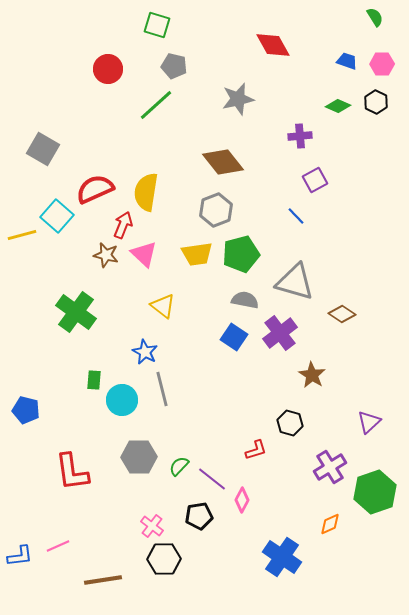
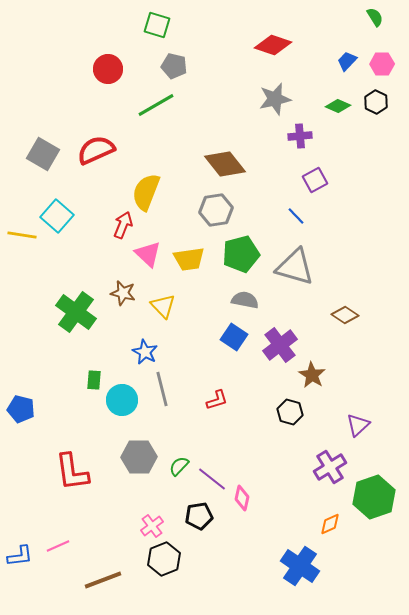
red diamond at (273, 45): rotated 42 degrees counterclockwise
blue trapezoid at (347, 61): rotated 65 degrees counterclockwise
gray star at (238, 99): moved 37 px right
green line at (156, 105): rotated 12 degrees clockwise
gray square at (43, 149): moved 5 px down
brown diamond at (223, 162): moved 2 px right, 2 px down
red semicircle at (95, 189): moved 1 px right, 39 px up
yellow semicircle at (146, 192): rotated 12 degrees clockwise
gray hexagon at (216, 210): rotated 12 degrees clockwise
yellow line at (22, 235): rotated 24 degrees clockwise
pink triangle at (144, 254): moved 4 px right
yellow trapezoid at (197, 254): moved 8 px left, 5 px down
brown star at (106, 255): moved 17 px right, 38 px down
gray triangle at (295, 282): moved 15 px up
yellow triangle at (163, 306): rotated 8 degrees clockwise
brown diamond at (342, 314): moved 3 px right, 1 px down
purple cross at (280, 333): moved 12 px down
blue pentagon at (26, 410): moved 5 px left, 1 px up
purple triangle at (369, 422): moved 11 px left, 3 px down
black hexagon at (290, 423): moved 11 px up
red L-shape at (256, 450): moved 39 px left, 50 px up
green hexagon at (375, 492): moved 1 px left, 5 px down
pink diamond at (242, 500): moved 2 px up; rotated 15 degrees counterclockwise
pink cross at (152, 526): rotated 15 degrees clockwise
blue cross at (282, 557): moved 18 px right, 9 px down
black hexagon at (164, 559): rotated 20 degrees counterclockwise
brown line at (103, 580): rotated 12 degrees counterclockwise
